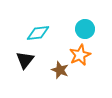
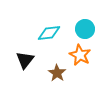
cyan diamond: moved 11 px right
orange star: rotated 20 degrees counterclockwise
brown star: moved 3 px left, 3 px down; rotated 12 degrees clockwise
